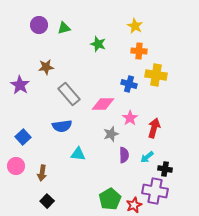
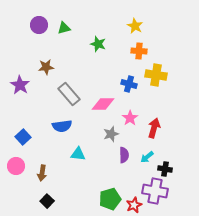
green pentagon: rotated 15 degrees clockwise
